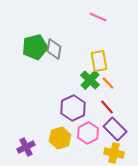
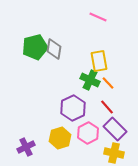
green cross: rotated 18 degrees counterclockwise
